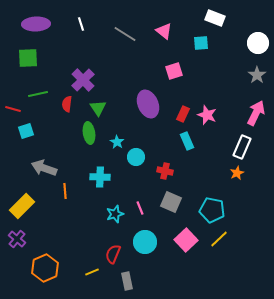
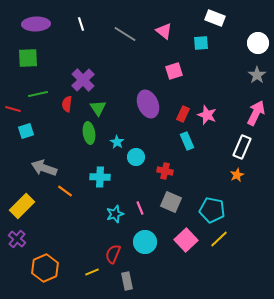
orange star at (237, 173): moved 2 px down
orange line at (65, 191): rotated 49 degrees counterclockwise
